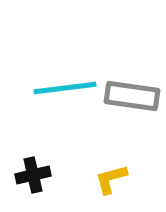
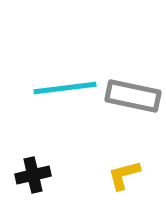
gray rectangle: moved 1 px right; rotated 4 degrees clockwise
yellow L-shape: moved 13 px right, 4 px up
